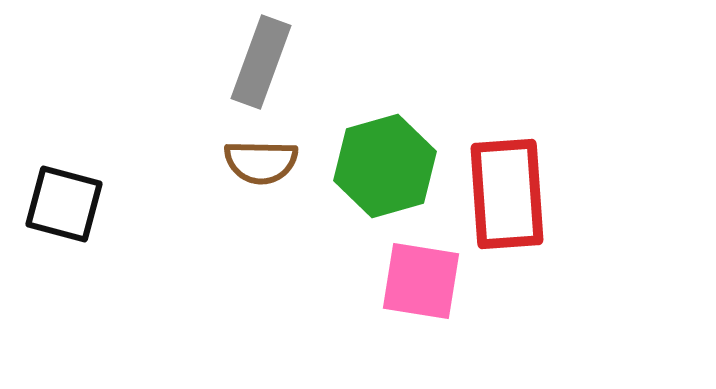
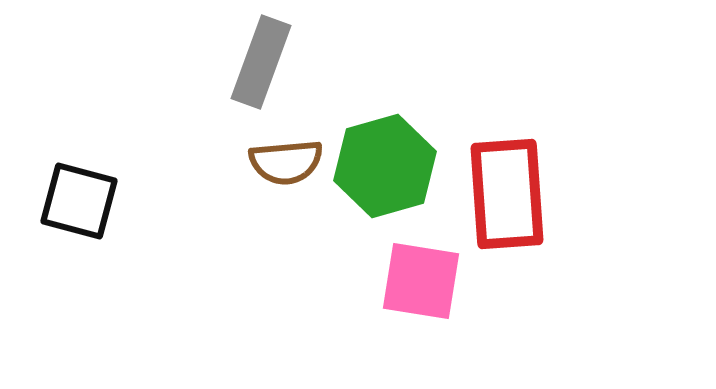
brown semicircle: moved 25 px right; rotated 6 degrees counterclockwise
black square: moved 15 px right, 3 px up
